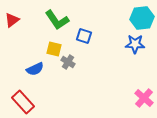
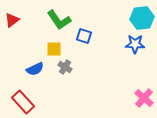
green L-shape: moved 2 px right
yellow square: rotated 14 degrees counterclockwise
gray cross: moved 3 px left, 5 px down
